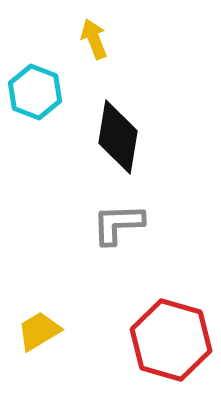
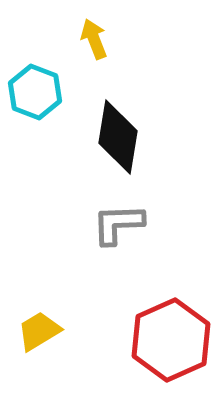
red hexagon: rotated 20 degrees clockwise
